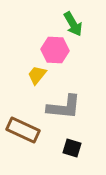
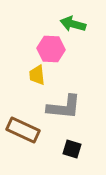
green arrow: rotated 135 degrees clockwise
pink hexagon: moved 4 px left, 1 px up
yellow trapezoid: rotated 45 degrees counterclockwise
black square: moved 1 px down
